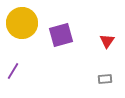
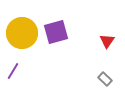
yellow circle: moved 10 px down
purple square: moved 5 px left, 3 px up
gray rectangle: rotated 48 degrees clockwise
